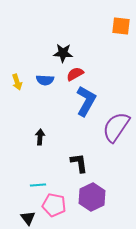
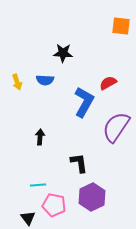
red semicircle: moved 33 px right, 9 px down
blue L-shape: moved 2 px left, 1 px down
